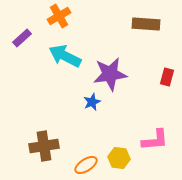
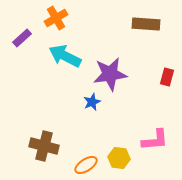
orange cross: moved 3 px left, 2 px down
brown cross: rotated 24 degrees clockwise
